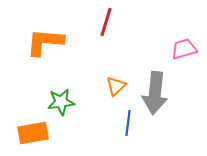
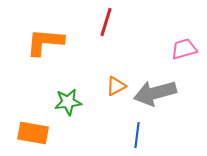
orange triangle: rotated 15 degrees clockwise
gray arrow: rotated 69 degrees clockwise
green star: moved 7 px right
blue line: moved 9 px right, 12 px down
orange rectangle: rotated 20 degrees clockwise
